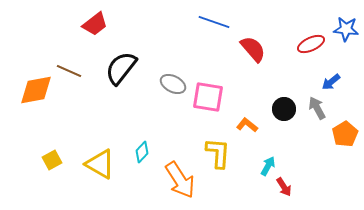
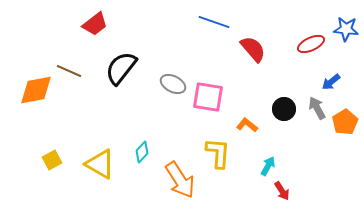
orange pentagon: moved 12 px up
red arrow: moved 2 px left, 4 px down
